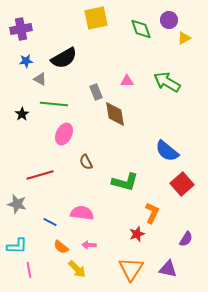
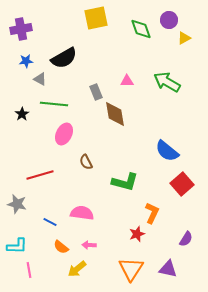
yellow arrow: rotated 96 degrees clockwise
